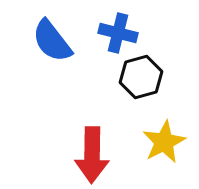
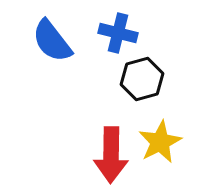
black hexagon: moved 1 px right, 2 px down
yellow star: moved 4 px left
red arrow: moved 19 px right
